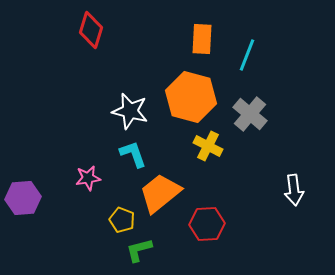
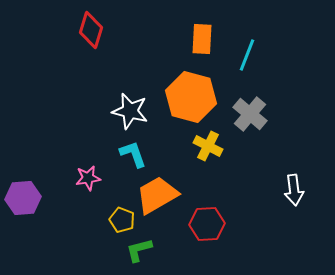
orange trapezoid: moved 3 px left, 2 px down; rotated 9 degrees clockwise
